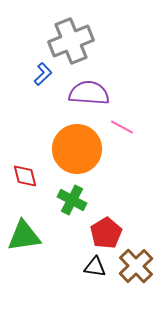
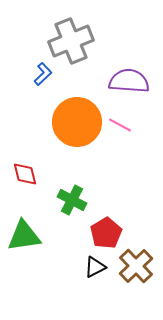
purple semicircle: moved 40 px right, 12 px up
pink line: moved 2 px left, 2 px up
orange circle: moved 27 px up
red diamond: moved 2 px up
black triangle: rotated 35 degrees counterclockwise
